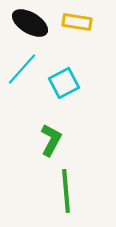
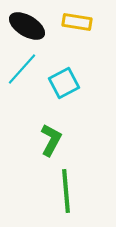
black ellipse: moved 3 px left, 3 px down
